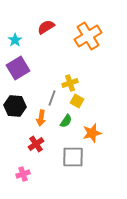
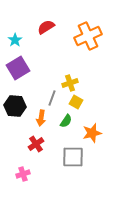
orange cross: rotated 8 degrees clockwise
yellow square: moved 1 px left, 1 px down
